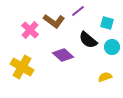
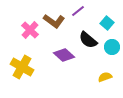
cyan square: rotated 24 degrees clockwise
purple diamond: moved 1 px right
